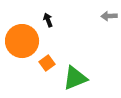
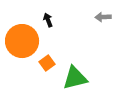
gray arrow: moved 6 px left, 1 px down
green triangle: rotated 8 degrees clockwise
